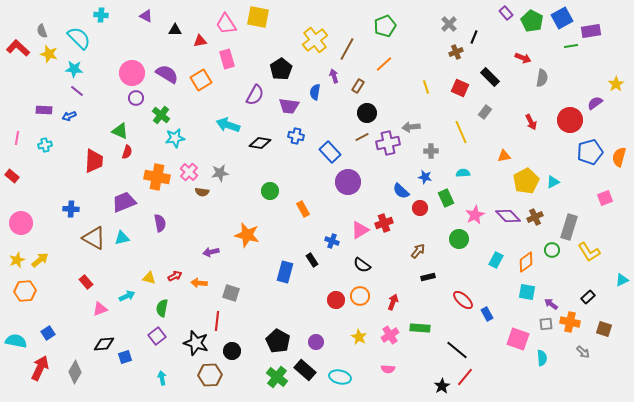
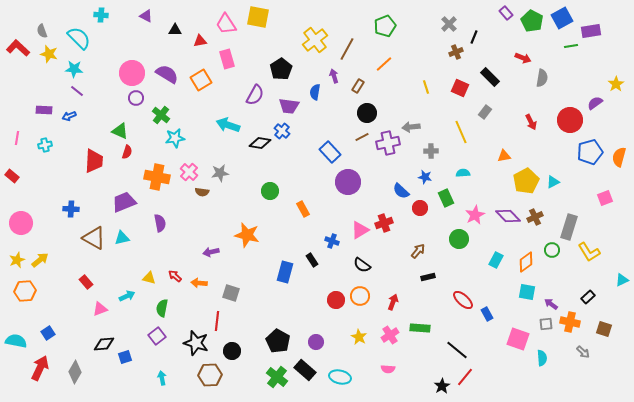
blue cross at (296, 136): moved 14 px left, 5 px up; rotated 28 degrees clockwise
red arrow at (175, 276): rotated 112 degrees counterclockwise
